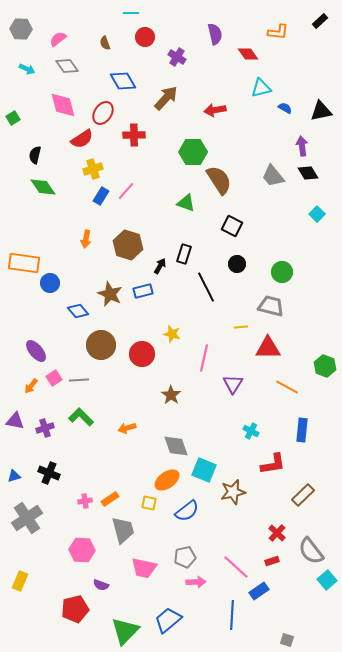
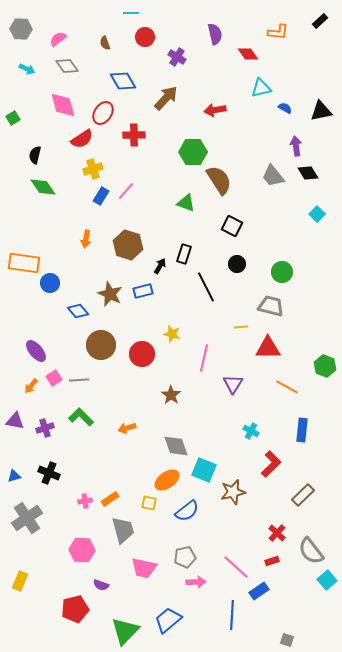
purple arrow at (302, 146): moved 6 px left
red L-shape at (273, 464): moved 2 px left; rotated 36 degrees counterclockwise
